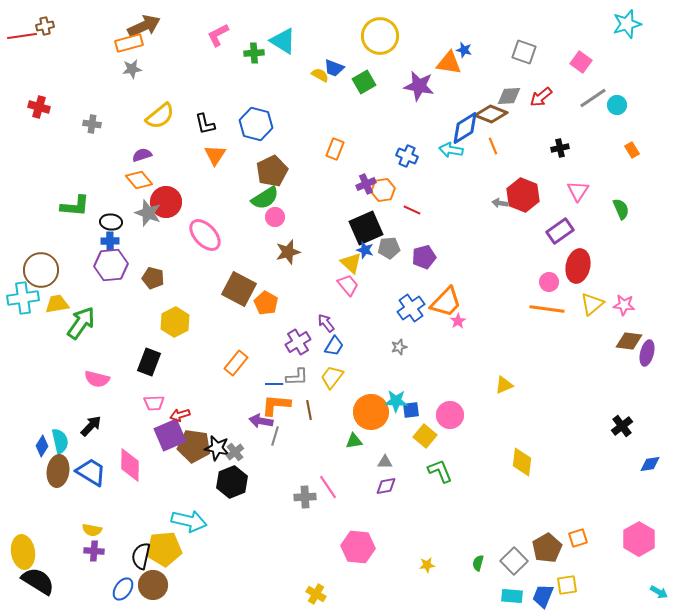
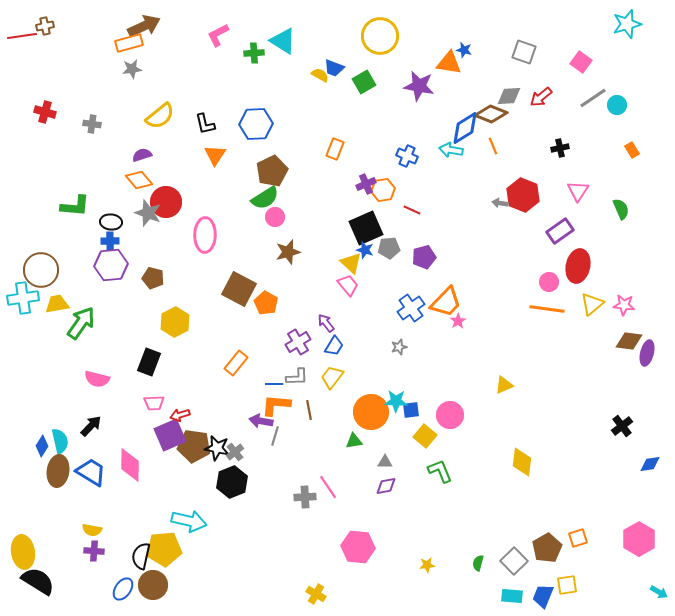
red cross at (39, 107): moved 6 px right, 5 px down
blue hexagon at (256, 124): rotated 16 degrees counterclockwise
pink ellipse at (205, 235): rotated 44 degrees clockwise
